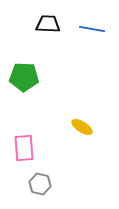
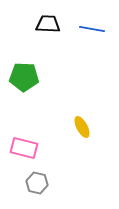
yellow ellipse: rotated 30 degrees clockwise
pink rectangle: rotated 72 degrees counterclockwise
gray hexagon: moved 3 px left, 1 px up
